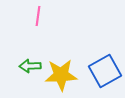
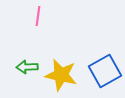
green arrow: moved 3 px left, 1 px down
yellow star: rotated 16 degrees clockwise
